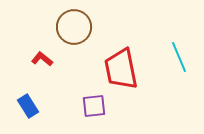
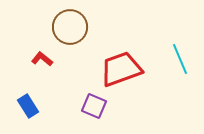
brown circle: moved 4 px left
cyan line: moved 1 px right, 2 px down
red trapezoid: rotated 81 degrees clockwise
purple square: rotated 30 degrees clockwise
